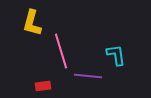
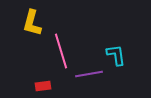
purple line: moved 1 px right, 2 px up; rotated 16 degrees counterclockwise
